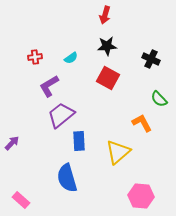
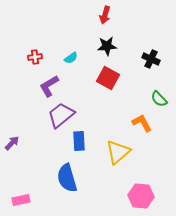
pink rectangle: rotated 54 degrees counterclockwise
